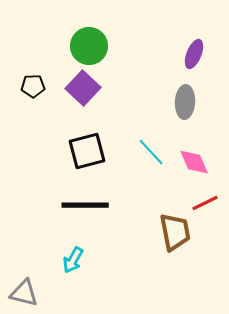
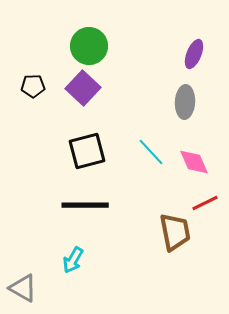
gray triangle: moved 1 px left, 5 px up; rotated 16 degrees clockwise
